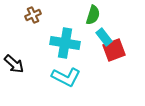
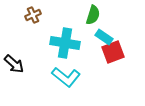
cyan rectangle: rotated 18 degrees counterclockwise
red square: moved 1 px left, 2 px down
cyan L-shape: rotated 12 degrees clockwise
